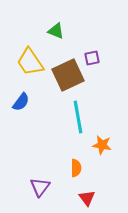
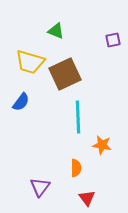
purple square: moved 21 px right, 18 px up
yellow trapezoid: rotated 40 degrees counterclockwise
brown square: moved 3 px left, 1 px up
cyan line: rotated 8 degrees clockwise
